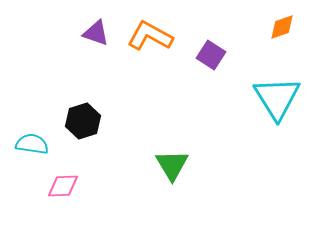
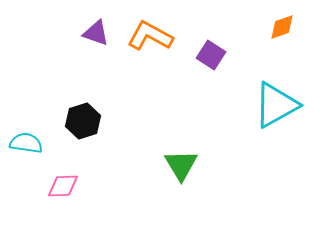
cyan triangle: moved 1 px left, 7 px down; rotated 33 degrees clockwise
cyan semicircle: moved 6 px left, 1 px up
green triangle: moved 9 px right
